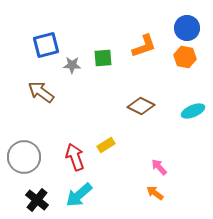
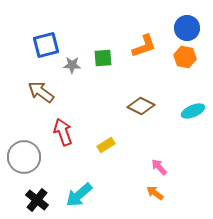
red arrow: moved 12 px left, 25 px up
